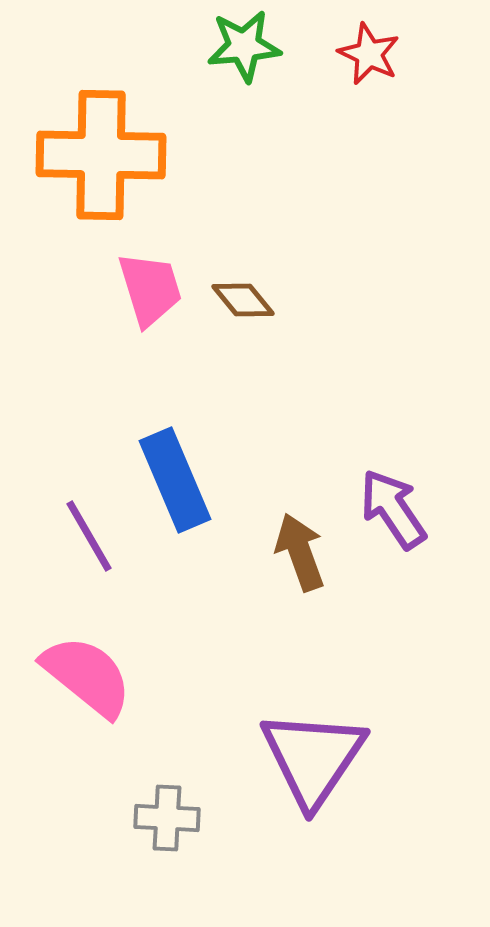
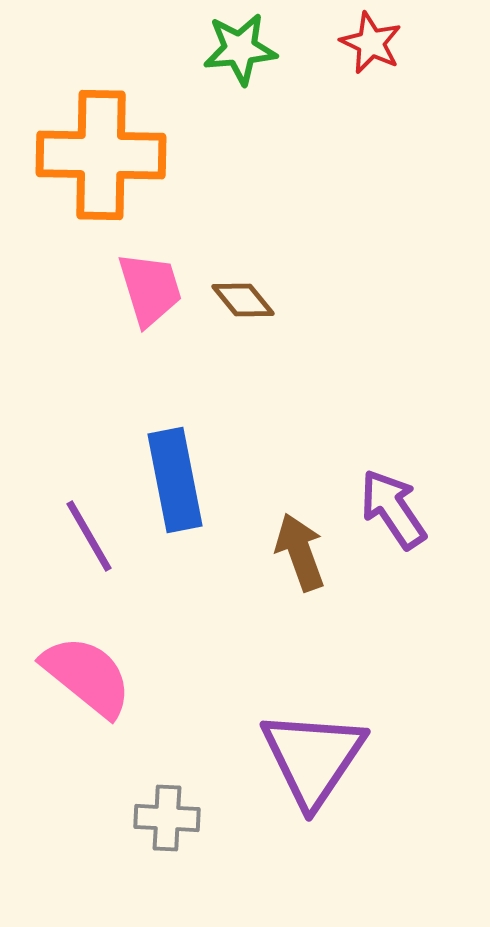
green star: moved 4 px left, 3 px down
red star: moved 2 px right, 11 px up
blue rectangle: rotated 12 degrees clockwise
